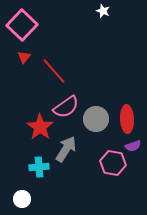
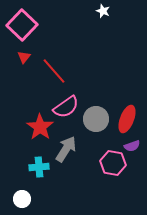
red ellipse: rotated 24 degrees clockwise
purple semicircle: moved 1 px left
